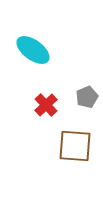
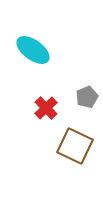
red cross: moved 3 px down
brown square: rotated 21 degrees clockwise
